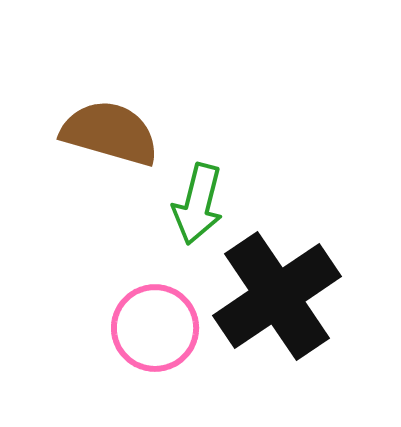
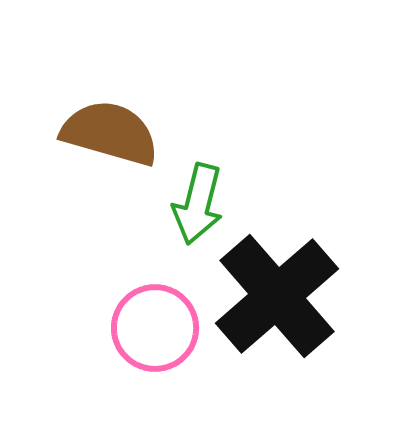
black cross: rotated 7 degrees counterclockwise
